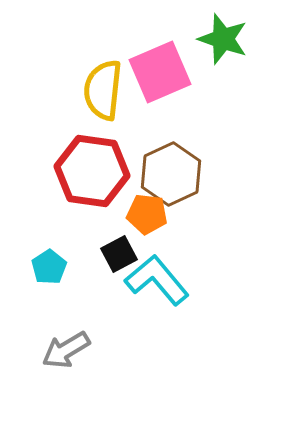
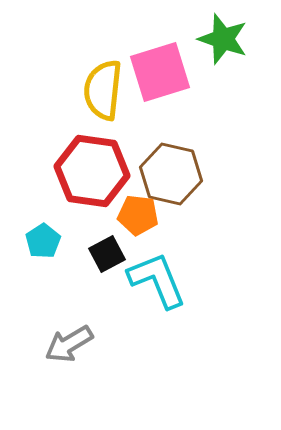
pink square: rotated 6 degrees clockwise
brown hexagon: rotated 22 degrees counterclockwise
orange pentagon: moved 9 px left, 1 px down
black square: moved 12 px left
cyan pentagon: moved 6 px left, 26 px up
cyan L-shape: rotated 18 degrees clockwise
gray arrow: moved 3 px right, 6 px up
